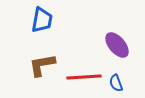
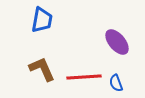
purple ellipse: moved 3 px up
brown L-shape: moved 4 px down; rotated 76 degrees clockwise
